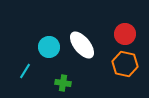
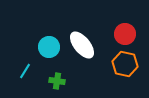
green cross: moved 6 px left, 2 px up
